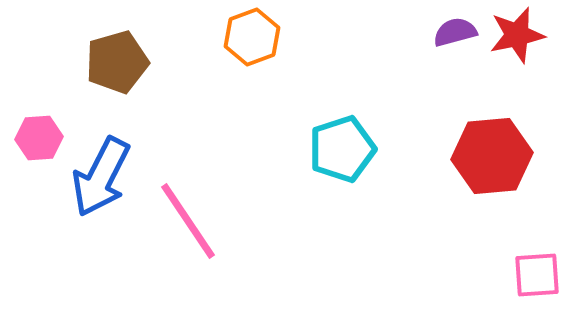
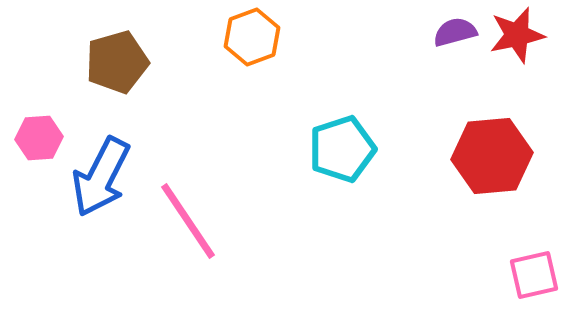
pink square: moved 3 px left; rotated 9 degrees counterclockwise
